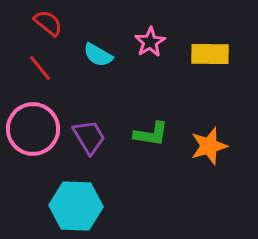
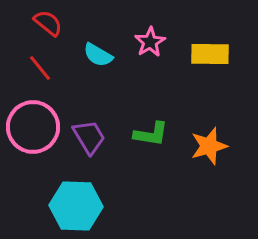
pink circle: moved 2 px up
